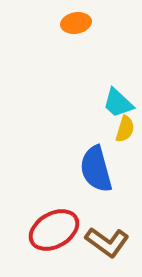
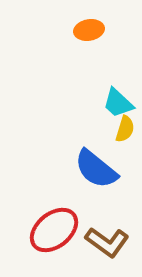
orange ellipse: moved 13 px right, 7 px down
blue semicircle: rotated 36 degrees counterclockwise
red ellipse: rotated 9 degrees counterclockwise
